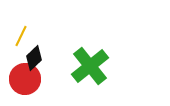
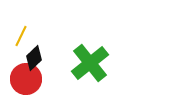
green cross: moved 3 px up
red circle: moved 1 px right
